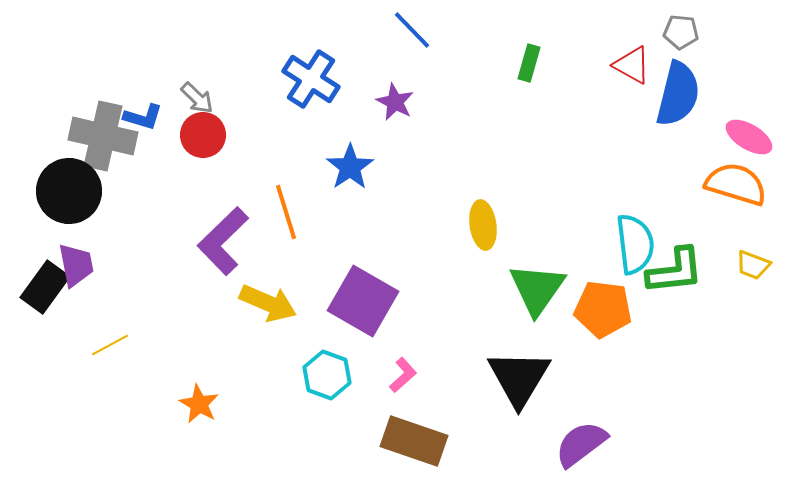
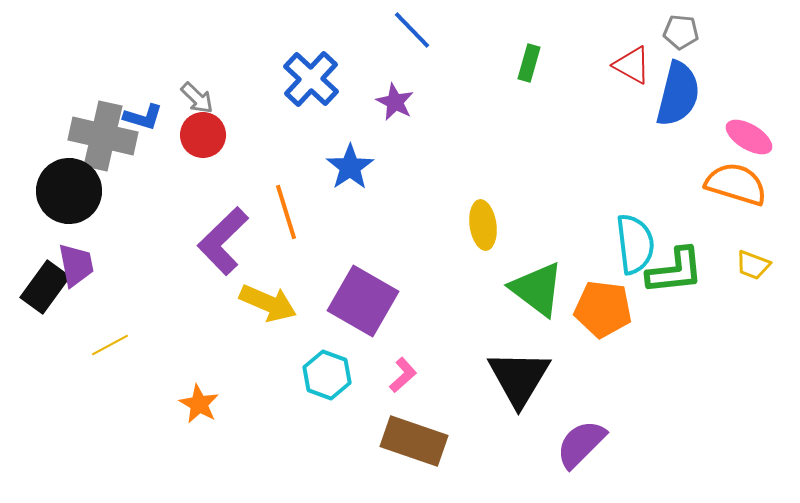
blue cross: rotated 10 degrees clockwise
green triangle: rotated 28 degrees counterclockwise
purple semicircle: rotated 8 degrees counterclockwise
